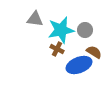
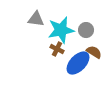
gray triangle: moved 1 px right
gray circle: moved 1 px right
blue ellipse: moved 1 px left, 2 px up; rotated 25 degrees counterclockwise
